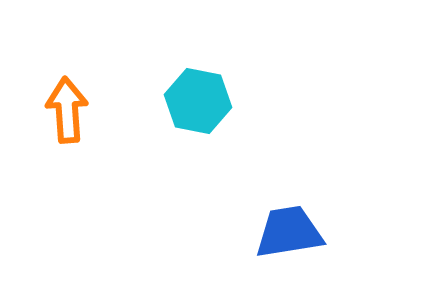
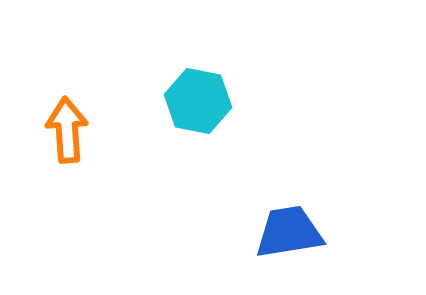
orange arrow: moved 20 px down
